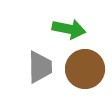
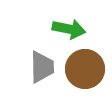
gray trapezoid: moved 2 px right
